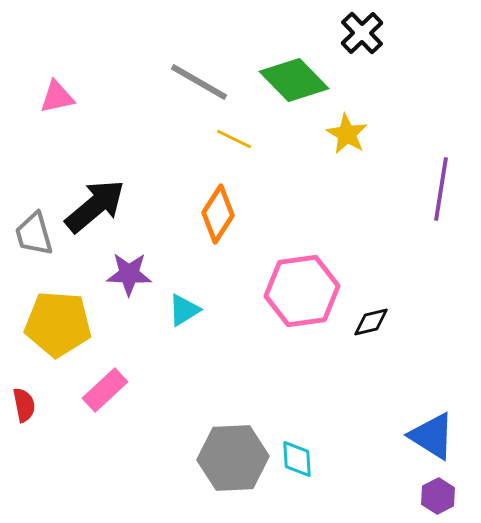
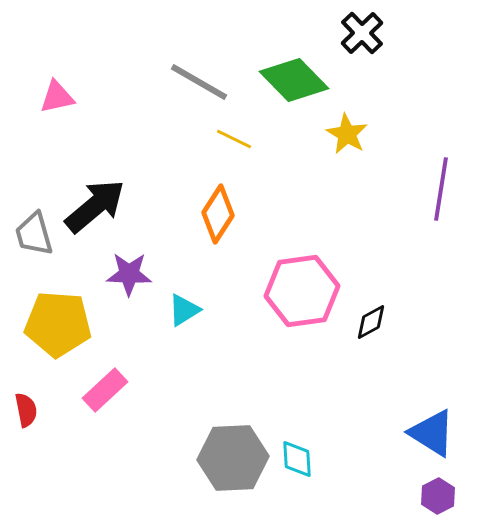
black diamond: rotated 15 degrees counterclockwise
red semicircle: moved 2 px right, 5 px down
blue triangle: moved 3 px up
